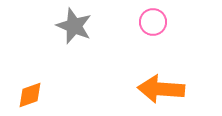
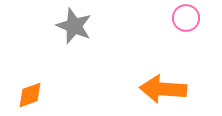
pink circle: moved 33 px right, 4 px up
orange arrow: moved 2 px right
